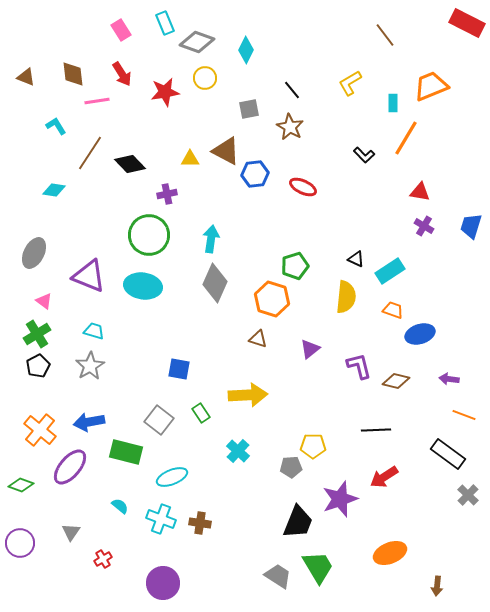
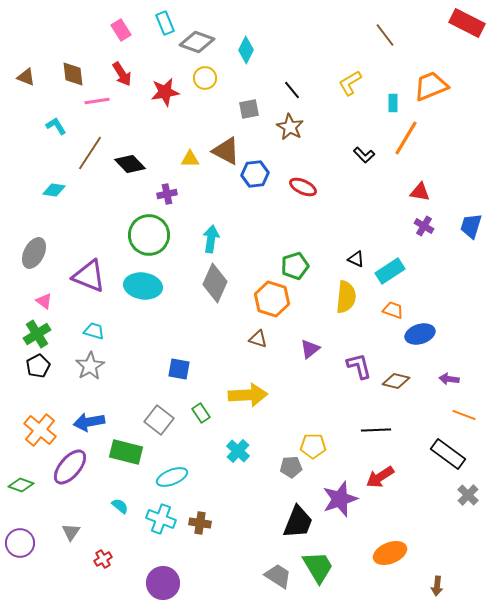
red arrow at (384, 477): moved 4 px left
